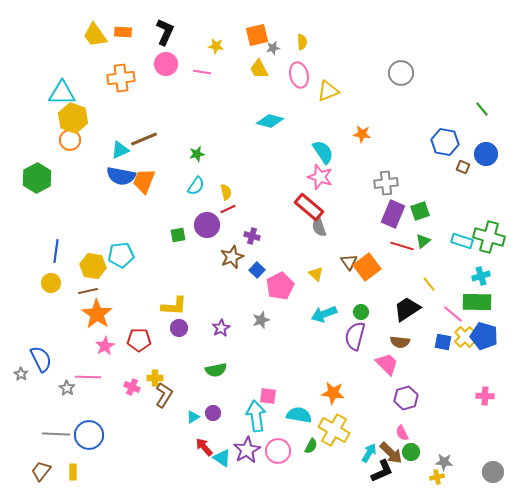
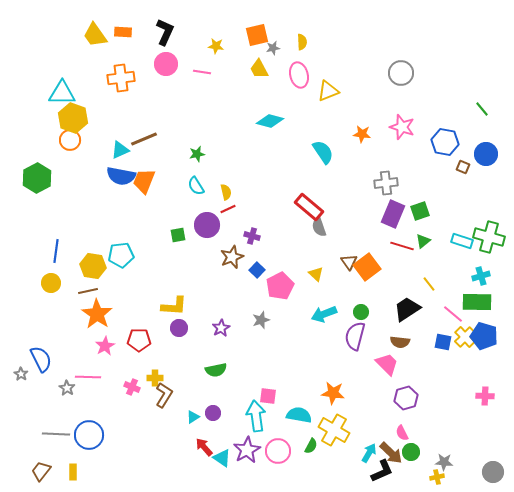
pink star at (320, 177): moved 82 px right, 50 px up
cyan semicircle at (196, 186): rotated 114 degrees clockwise
